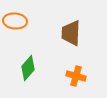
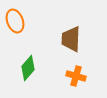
orange ellipse: rotated 65 degrees clockwise
brown trapezoid: moved 6 px down
